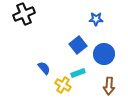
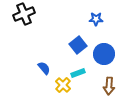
yellow cross: rotated 14 degrees clockwise
